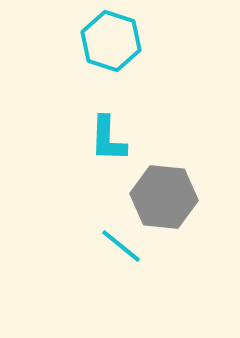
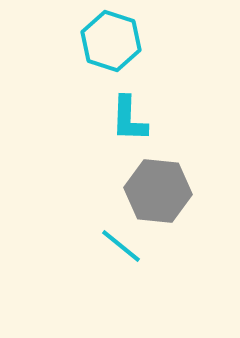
cyan L-shape: moved 21 px right, 20 px up
gray hexagon: moved 6 px left, 6 px up
